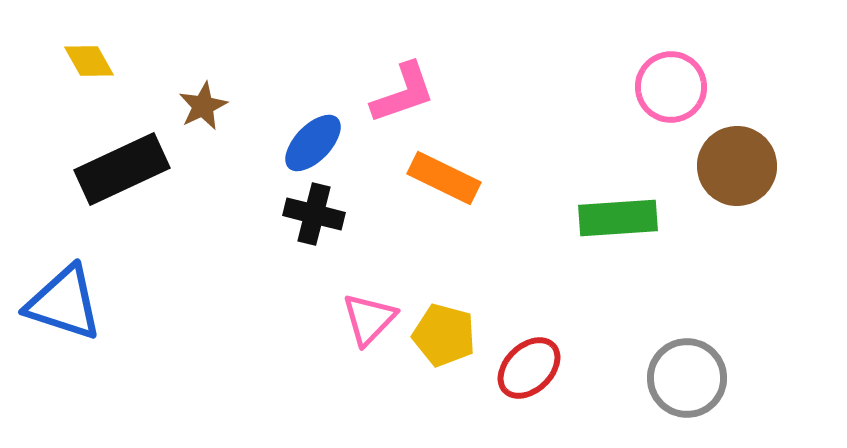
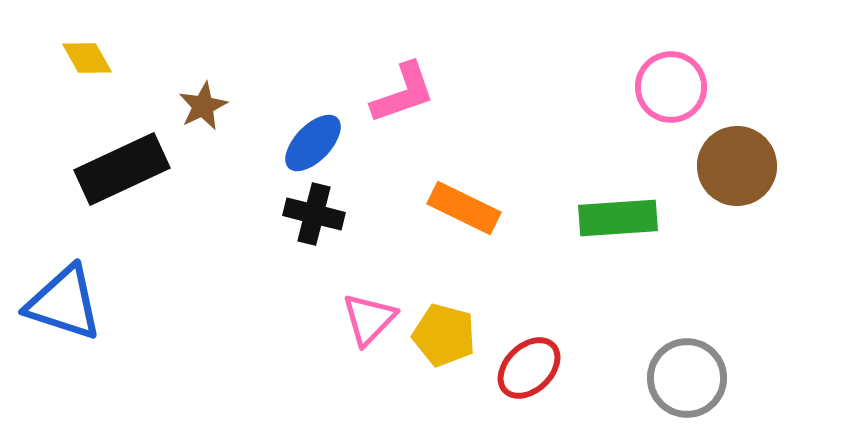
yellow diamond: moved 2 px left, 3 px up
orange rectangle: moved 20 px right, 30 px down
